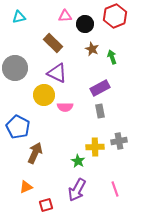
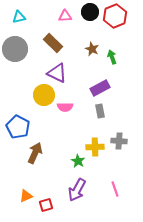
black circle: moved 5 px right, 12 px up
gray circle: moved 19 px up
gray cross: rotated 14 degrees clockwise
orange triangle: moved 9 px down
